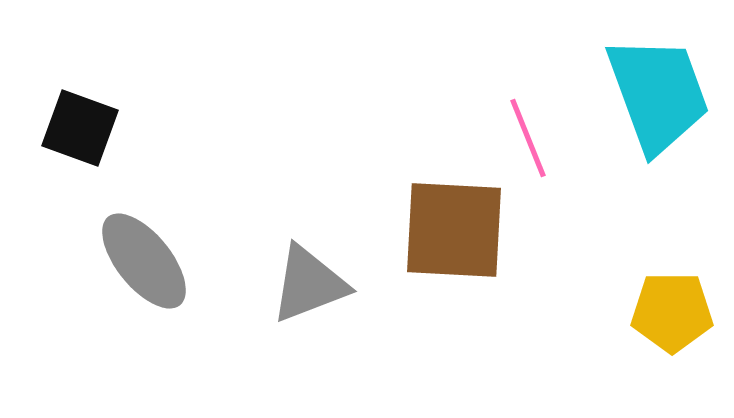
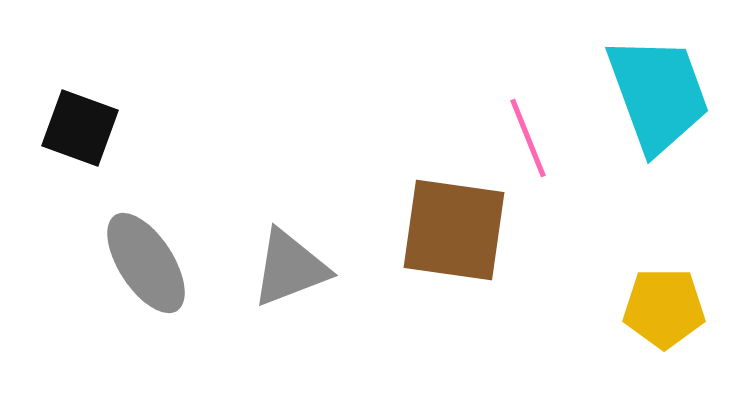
brown square: rotated 5 degrees clockwise
gray ellipse: moved 2 px right, 2 px down; rotated 6 degrees clockwise
gray triangle: moved 19 px left, 16 px up
yellow pentagon: moved 8 px left, 4 px up
